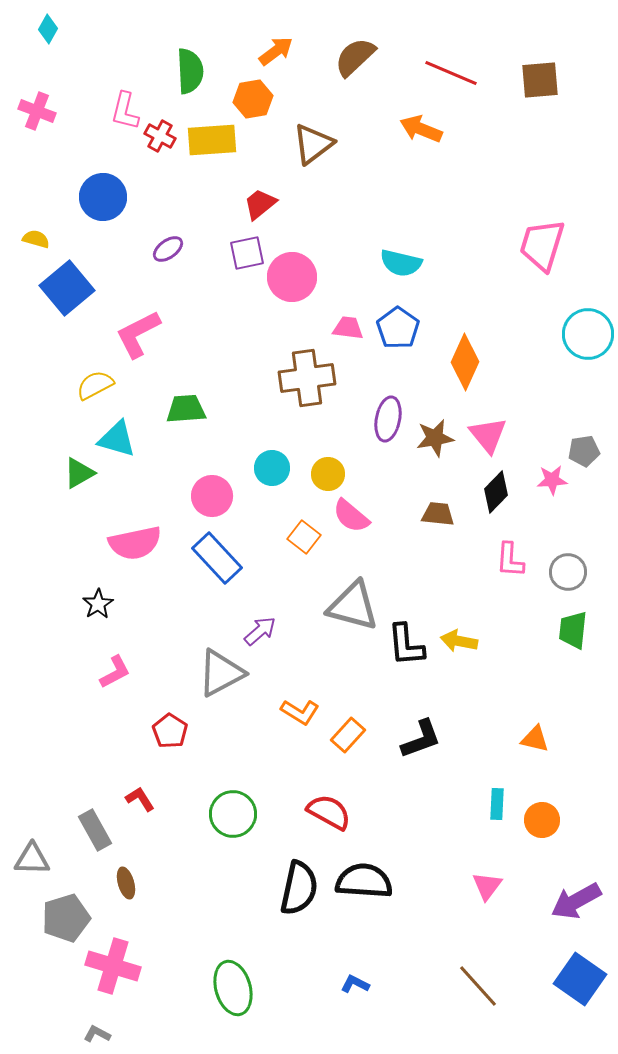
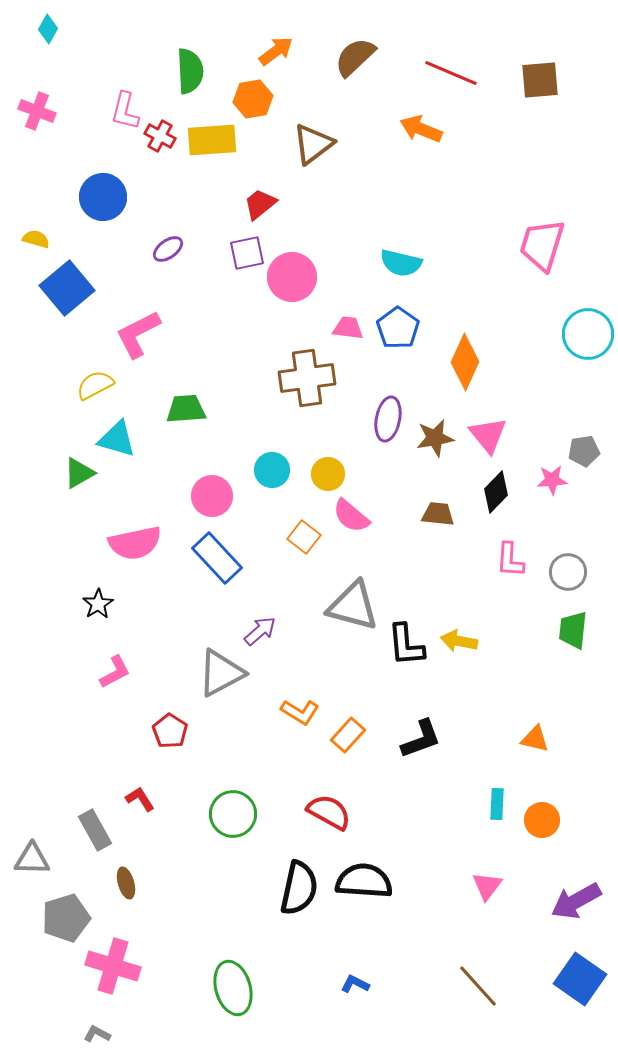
cyan circle at (272, 468): moved 2 px down
